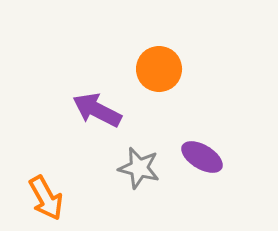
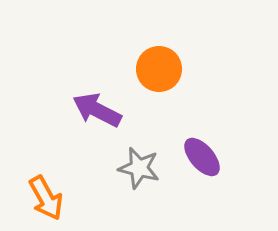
purple ellipse: rotated 18 degrees clockwise
